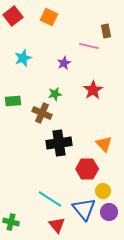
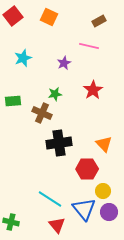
brown rectangle: moved 7 px left, 10 px up; rotated 72 degrees clockwise
